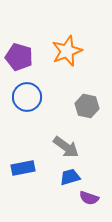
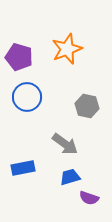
orange star: moved 2 px up
gray arrow: moved 1 px left, 3 px up
